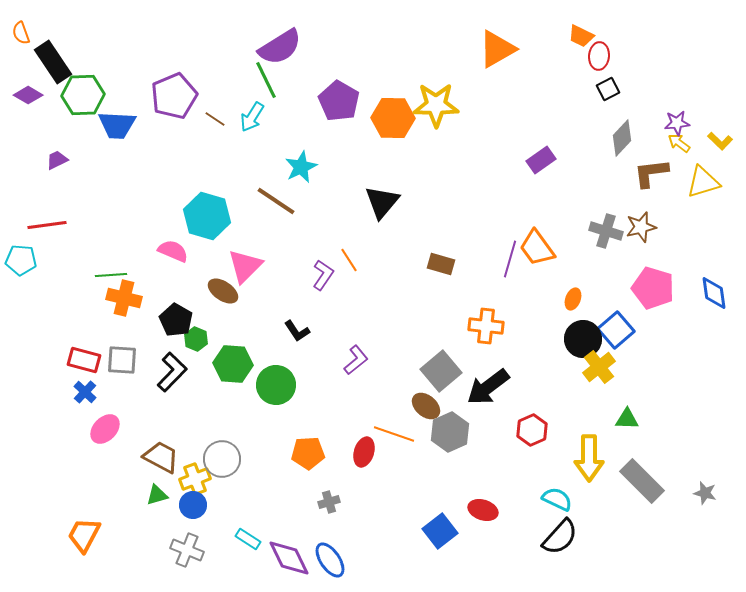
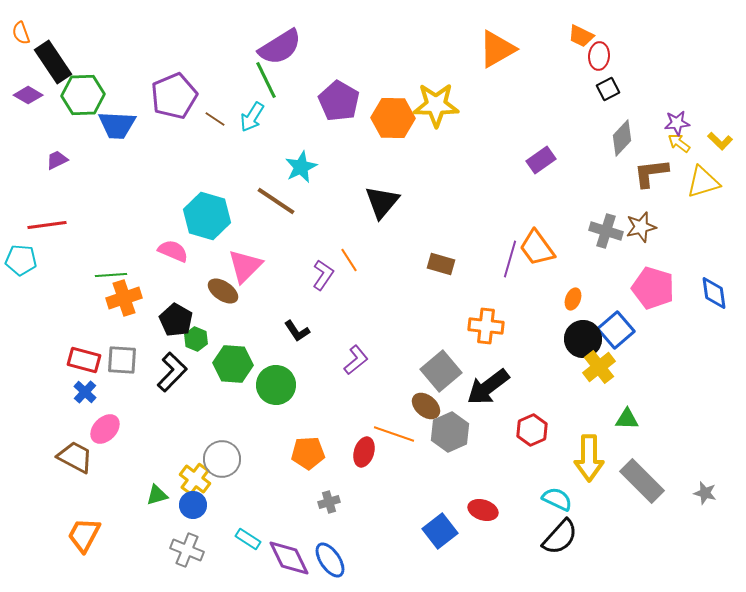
orange cross at (124, 298): rotated 32 degrees counterclockwise
brown trapezoid at (161, 457): moved 86 px left
yellow cross at (195, 479): rotated 32 degrees counterclockwise
